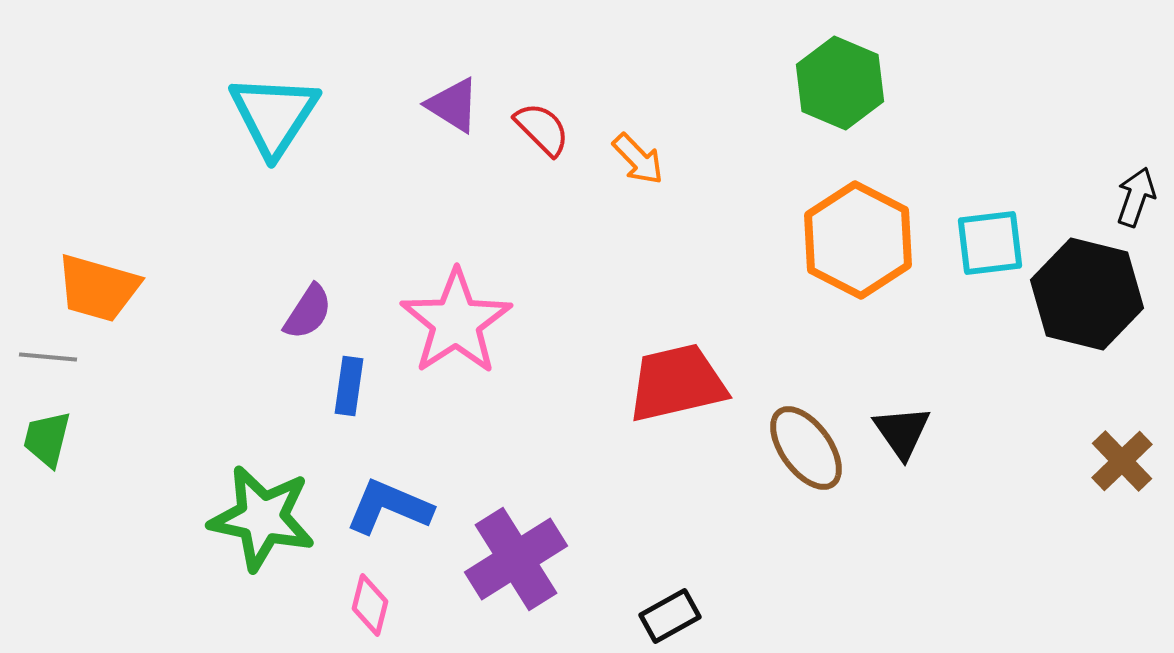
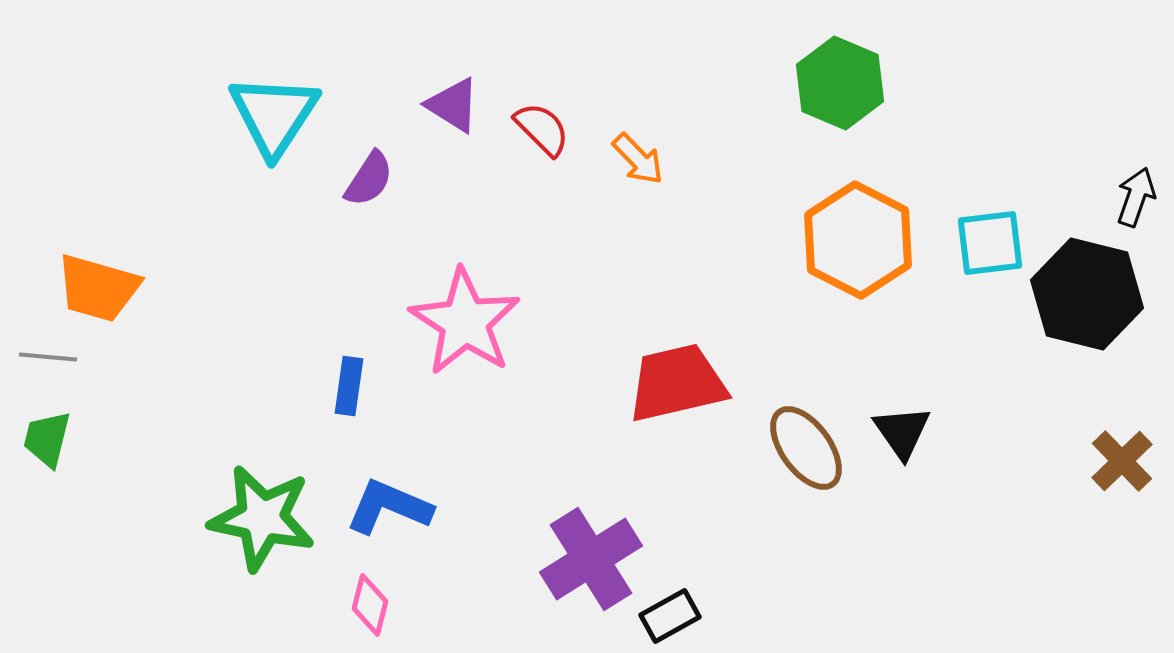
purple semicircle: moved 61 px right, 133 px up
pink star: moved 9 px right; rotated 6 degrees counterclockwise
purple cross: moved 75 px right
